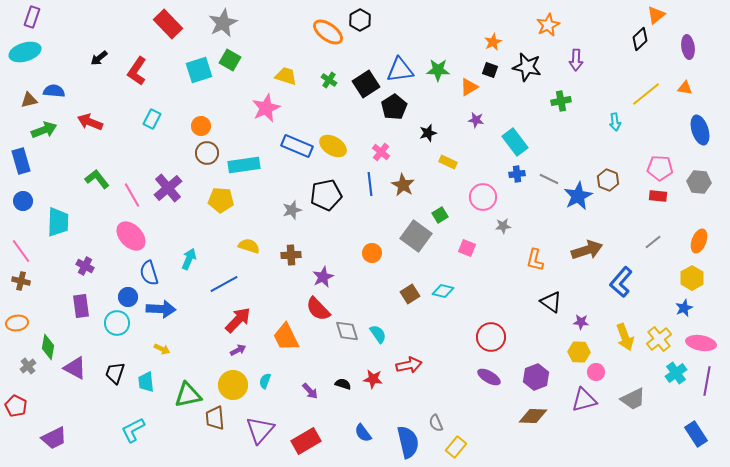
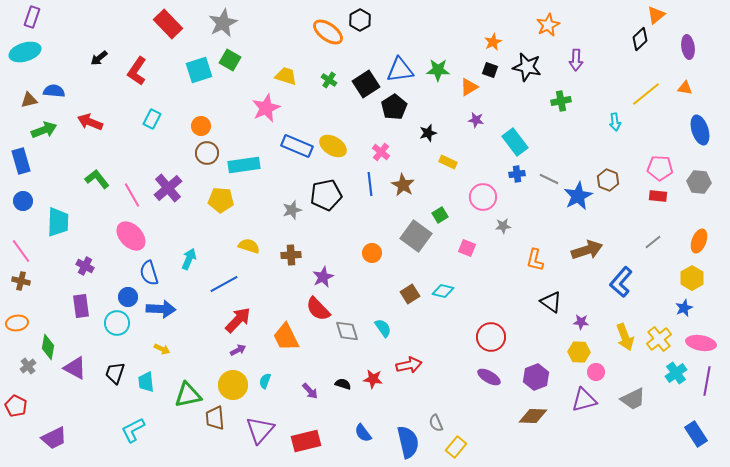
cyan semicircle at (378, 334): moved 5 px right, 6 px up
red rectangle at (306, 441): rotated 16 degrees clockwise
